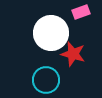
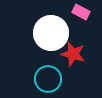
pink rectangle: rotated 48 degrees clockwise
cyan circle: moved 2 px right, 1 px up
